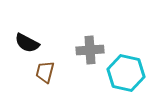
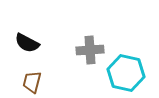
brown trapezoid: moved 13 px left, 10 px down
